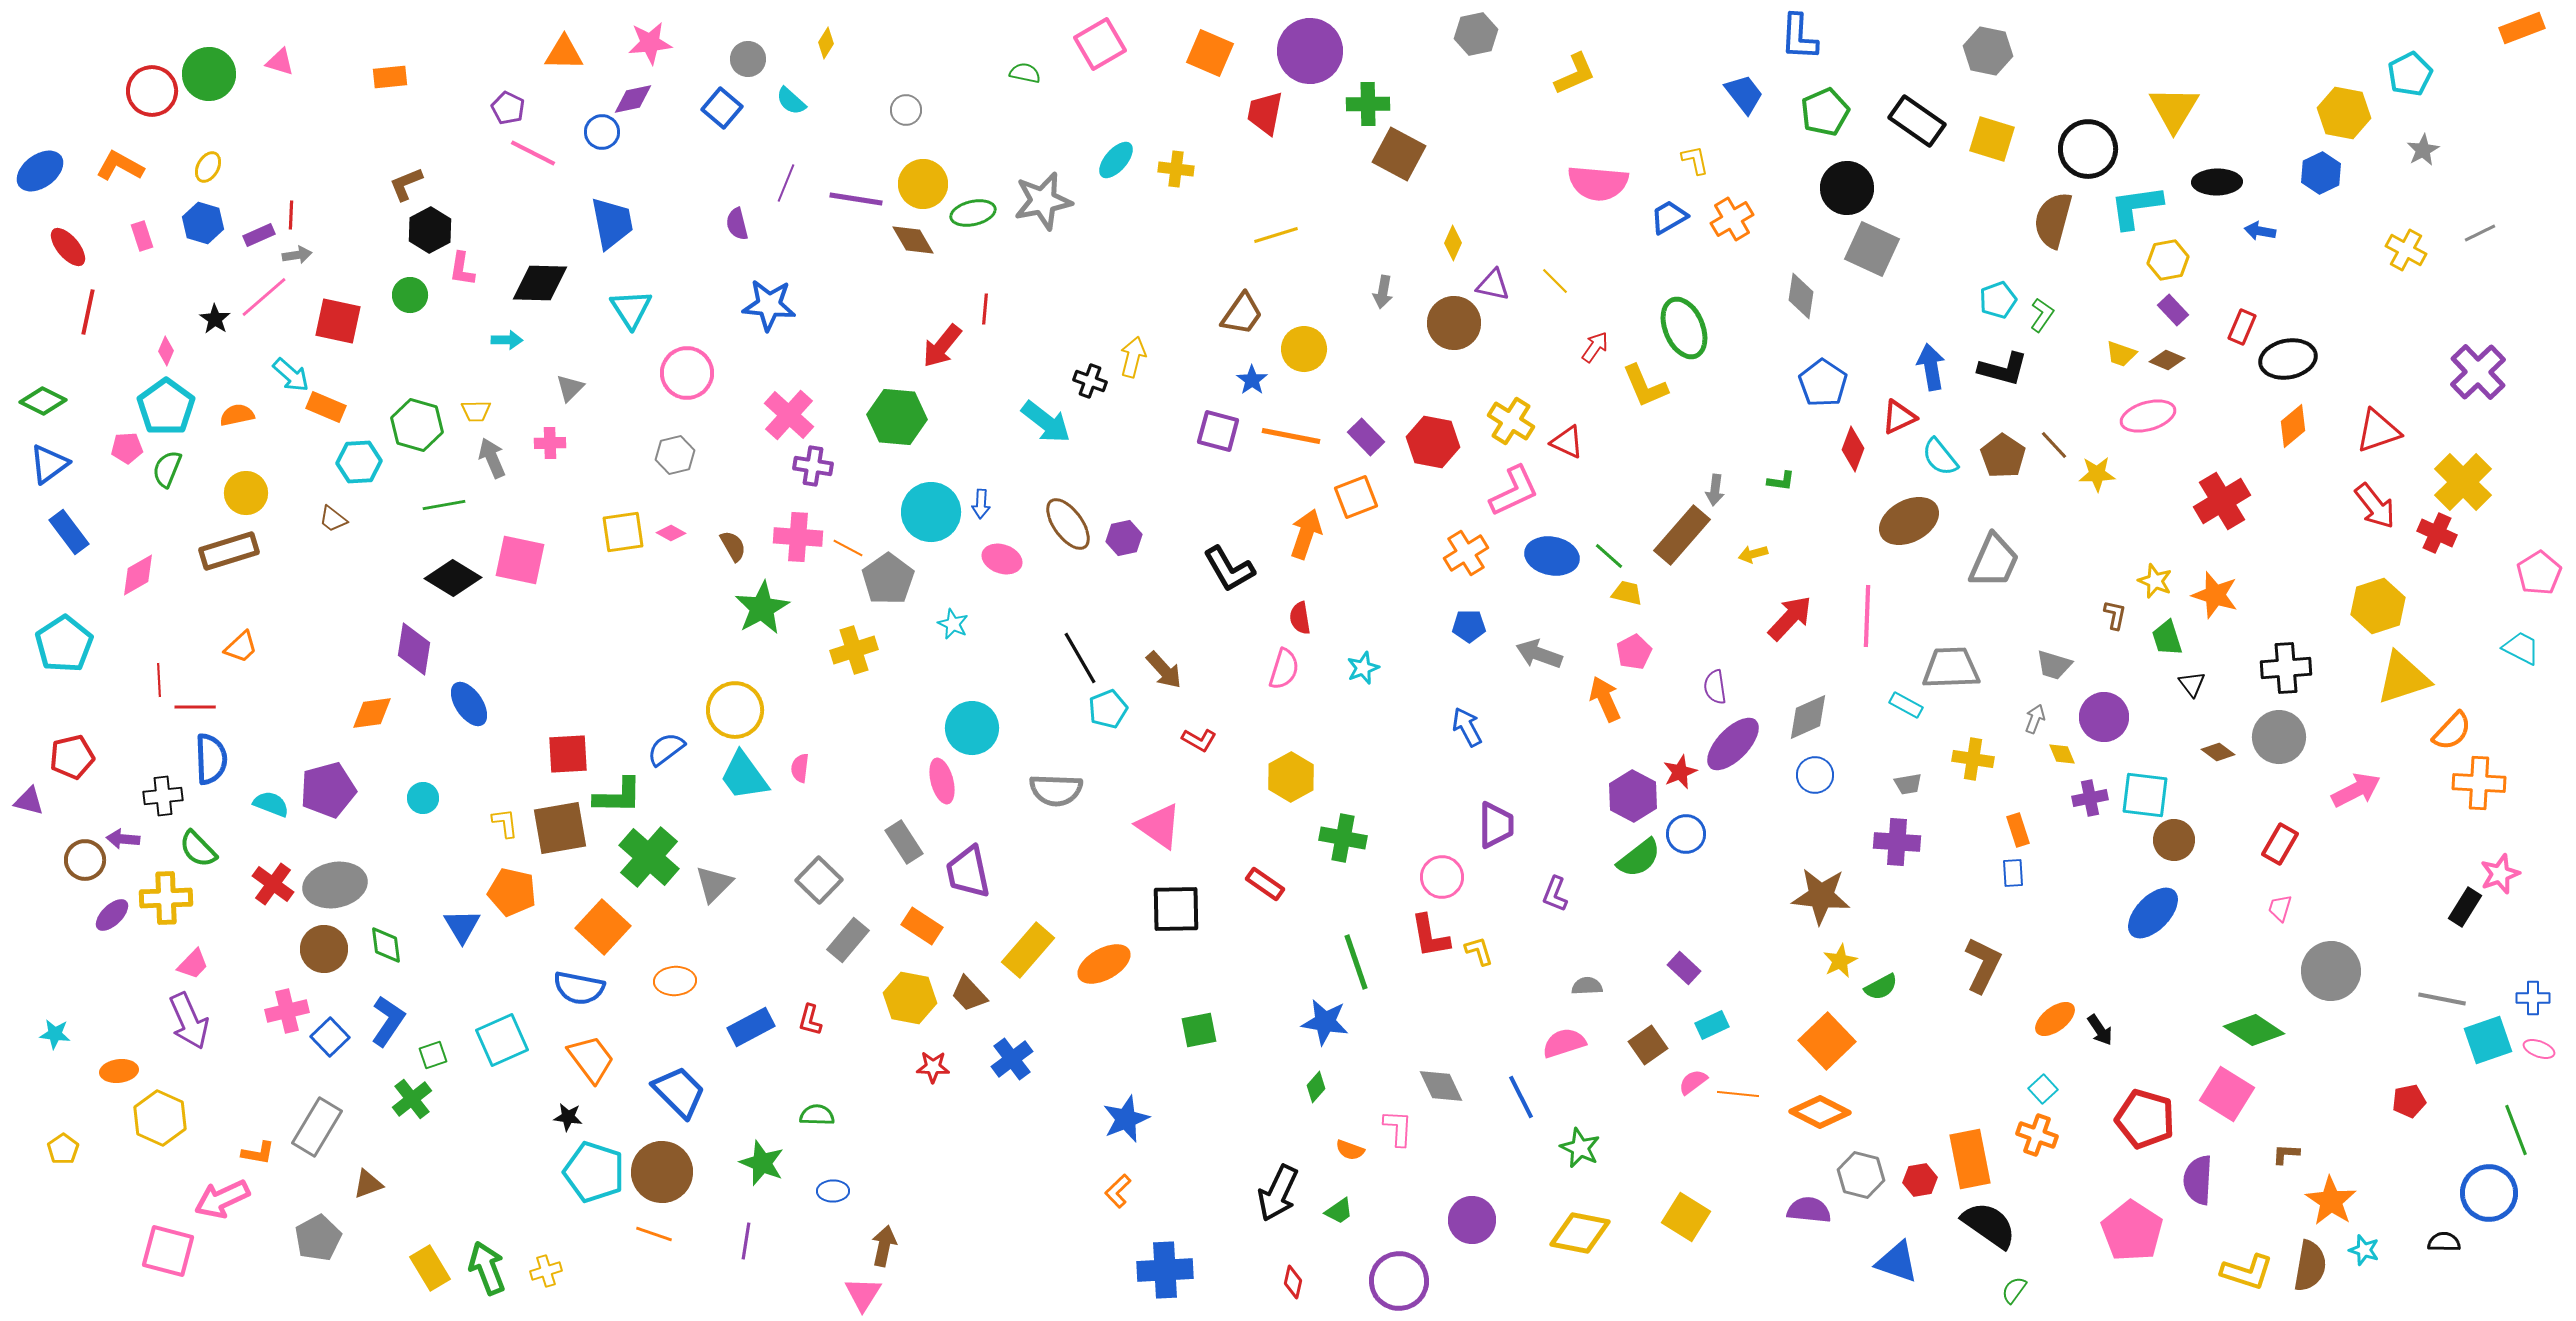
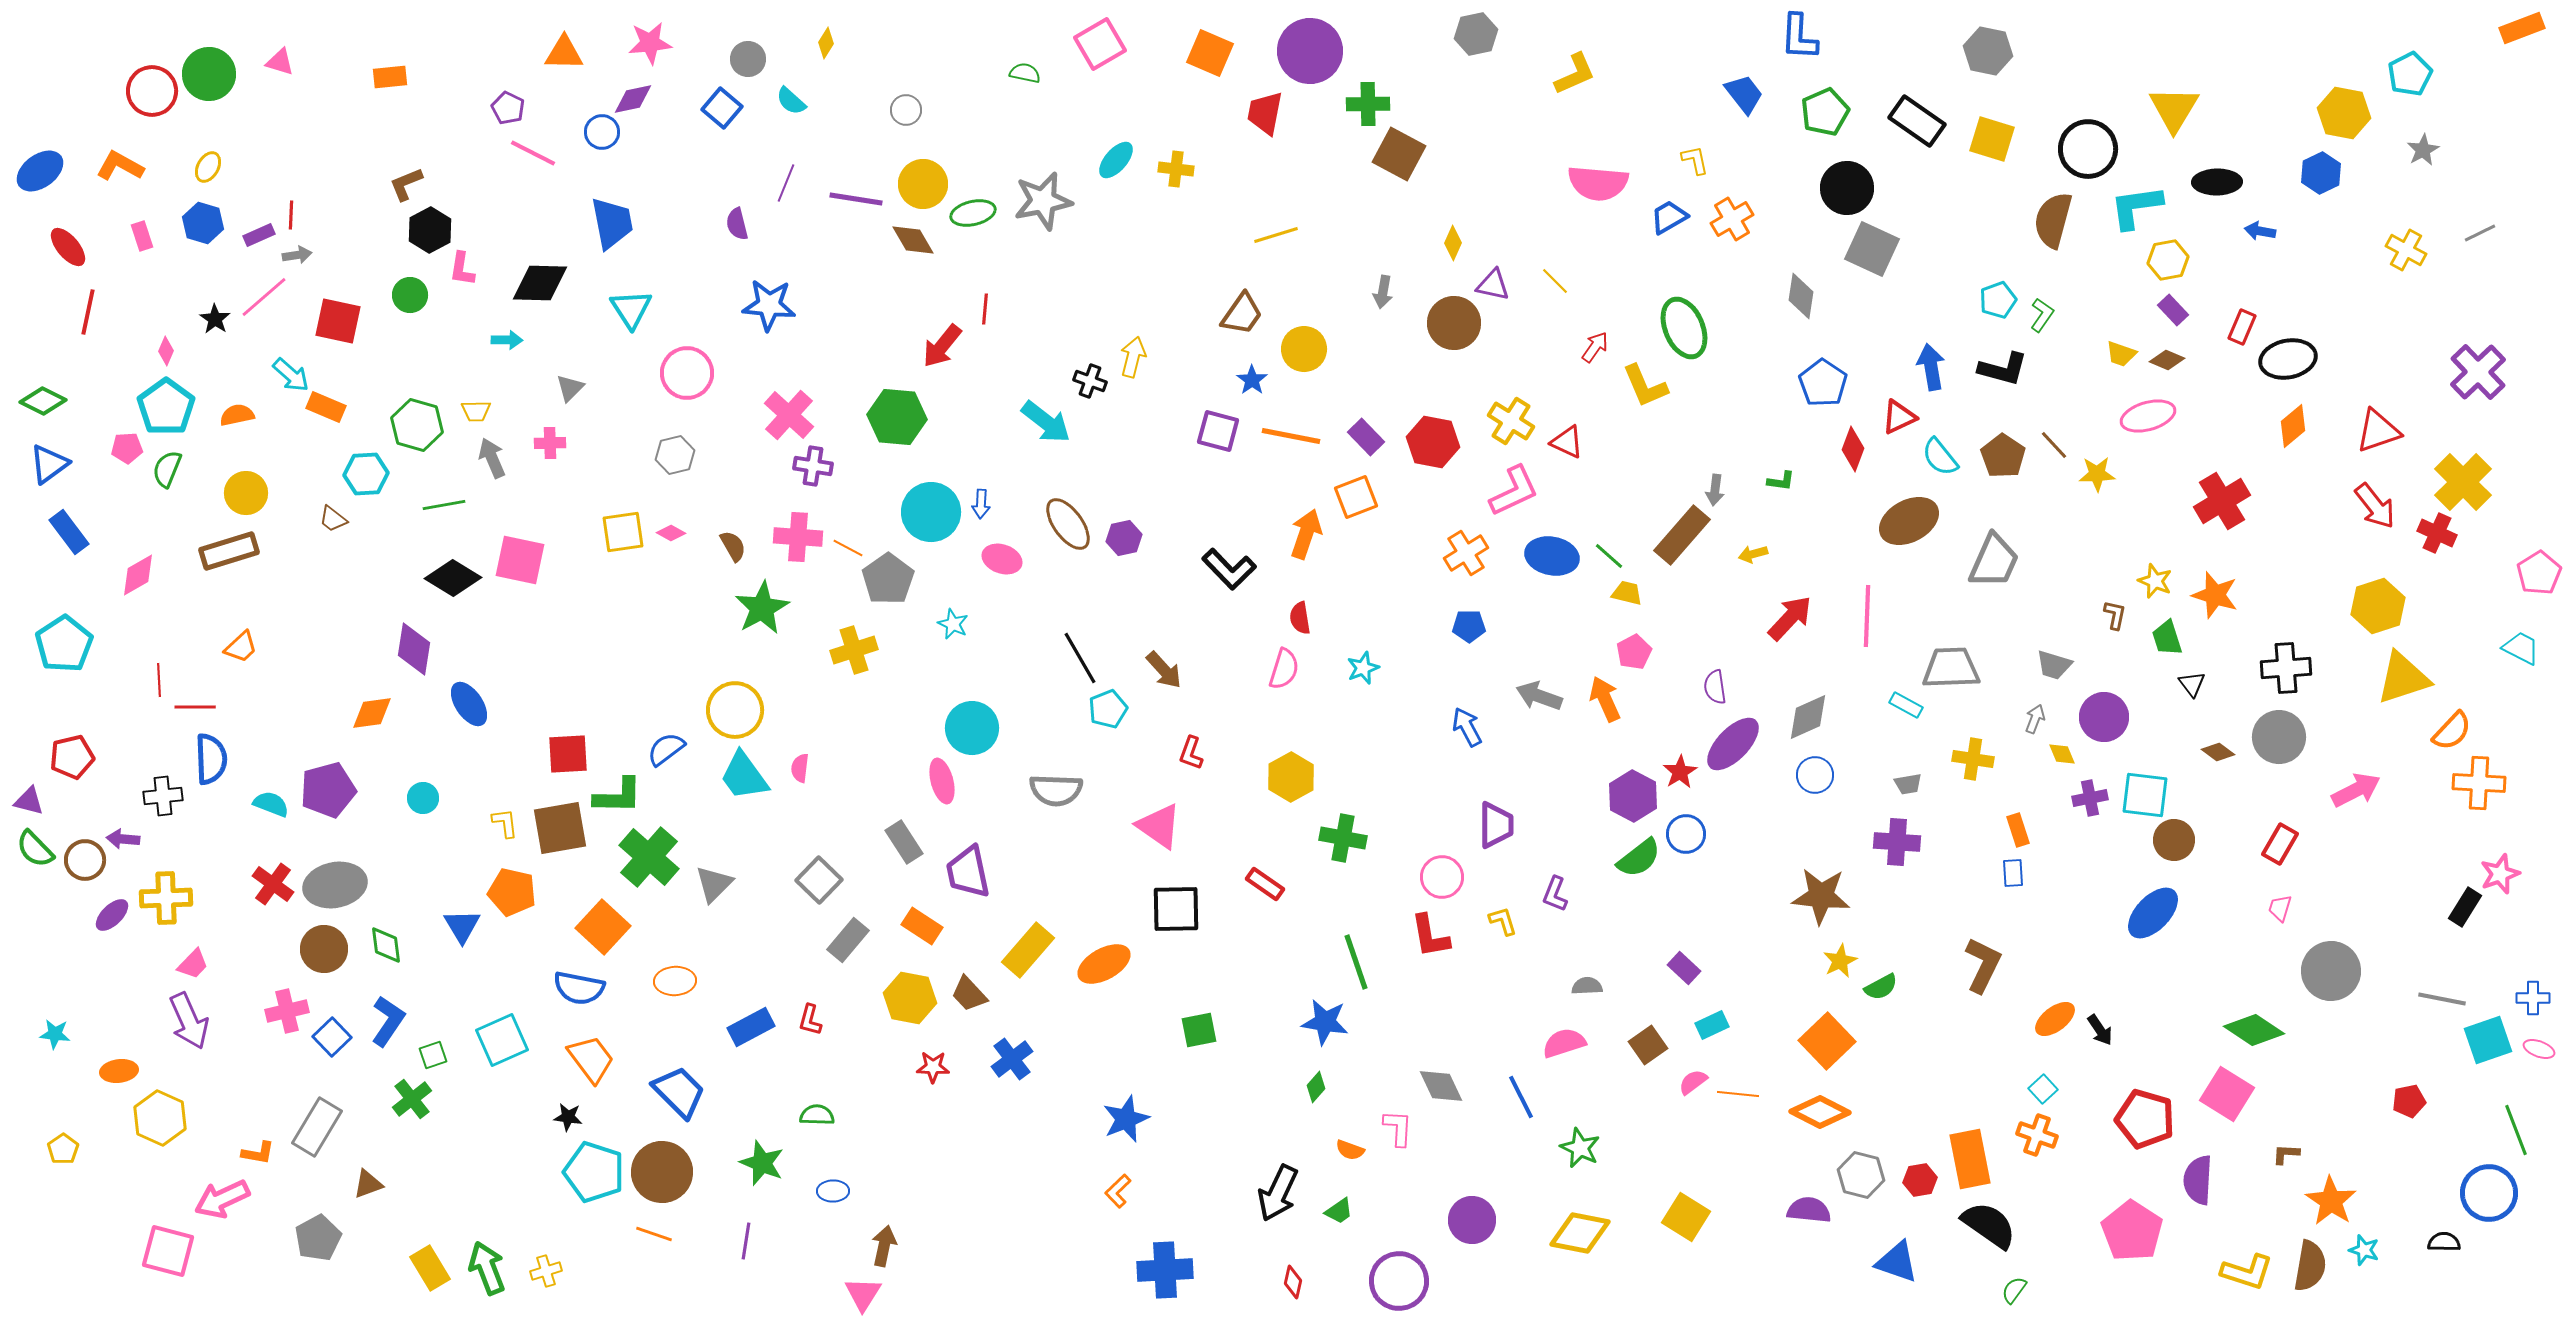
cyan hexagon at (359, 462): moved 7 px right, 12 px down
black L-shape at (1229, 569): rotated 14 degrees counterclockwise
gray arrow at (1539, 654): moved 42 px down
red L-shape at (1199, 740): moved 8 px left, 13 px down; rotated 80 degrees clockwise
red star at (1680, 772): rotated 8 degrees counterclockwise
green semicircle at (198, 849): moved 163 px left
yellow L-shape at (1479, 951): moved 24 px right, 30 px up
blue square at (330, 1037): moved 2 px right
